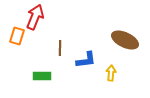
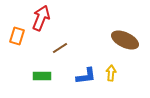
red arrow: moved 6 px right, 1 px down
brown line: rotated 56 degrees clockwise
blue L-shape: moved 16 px down
